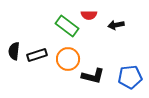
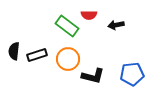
blue pentagon: moved 2 px right, 3 px up
